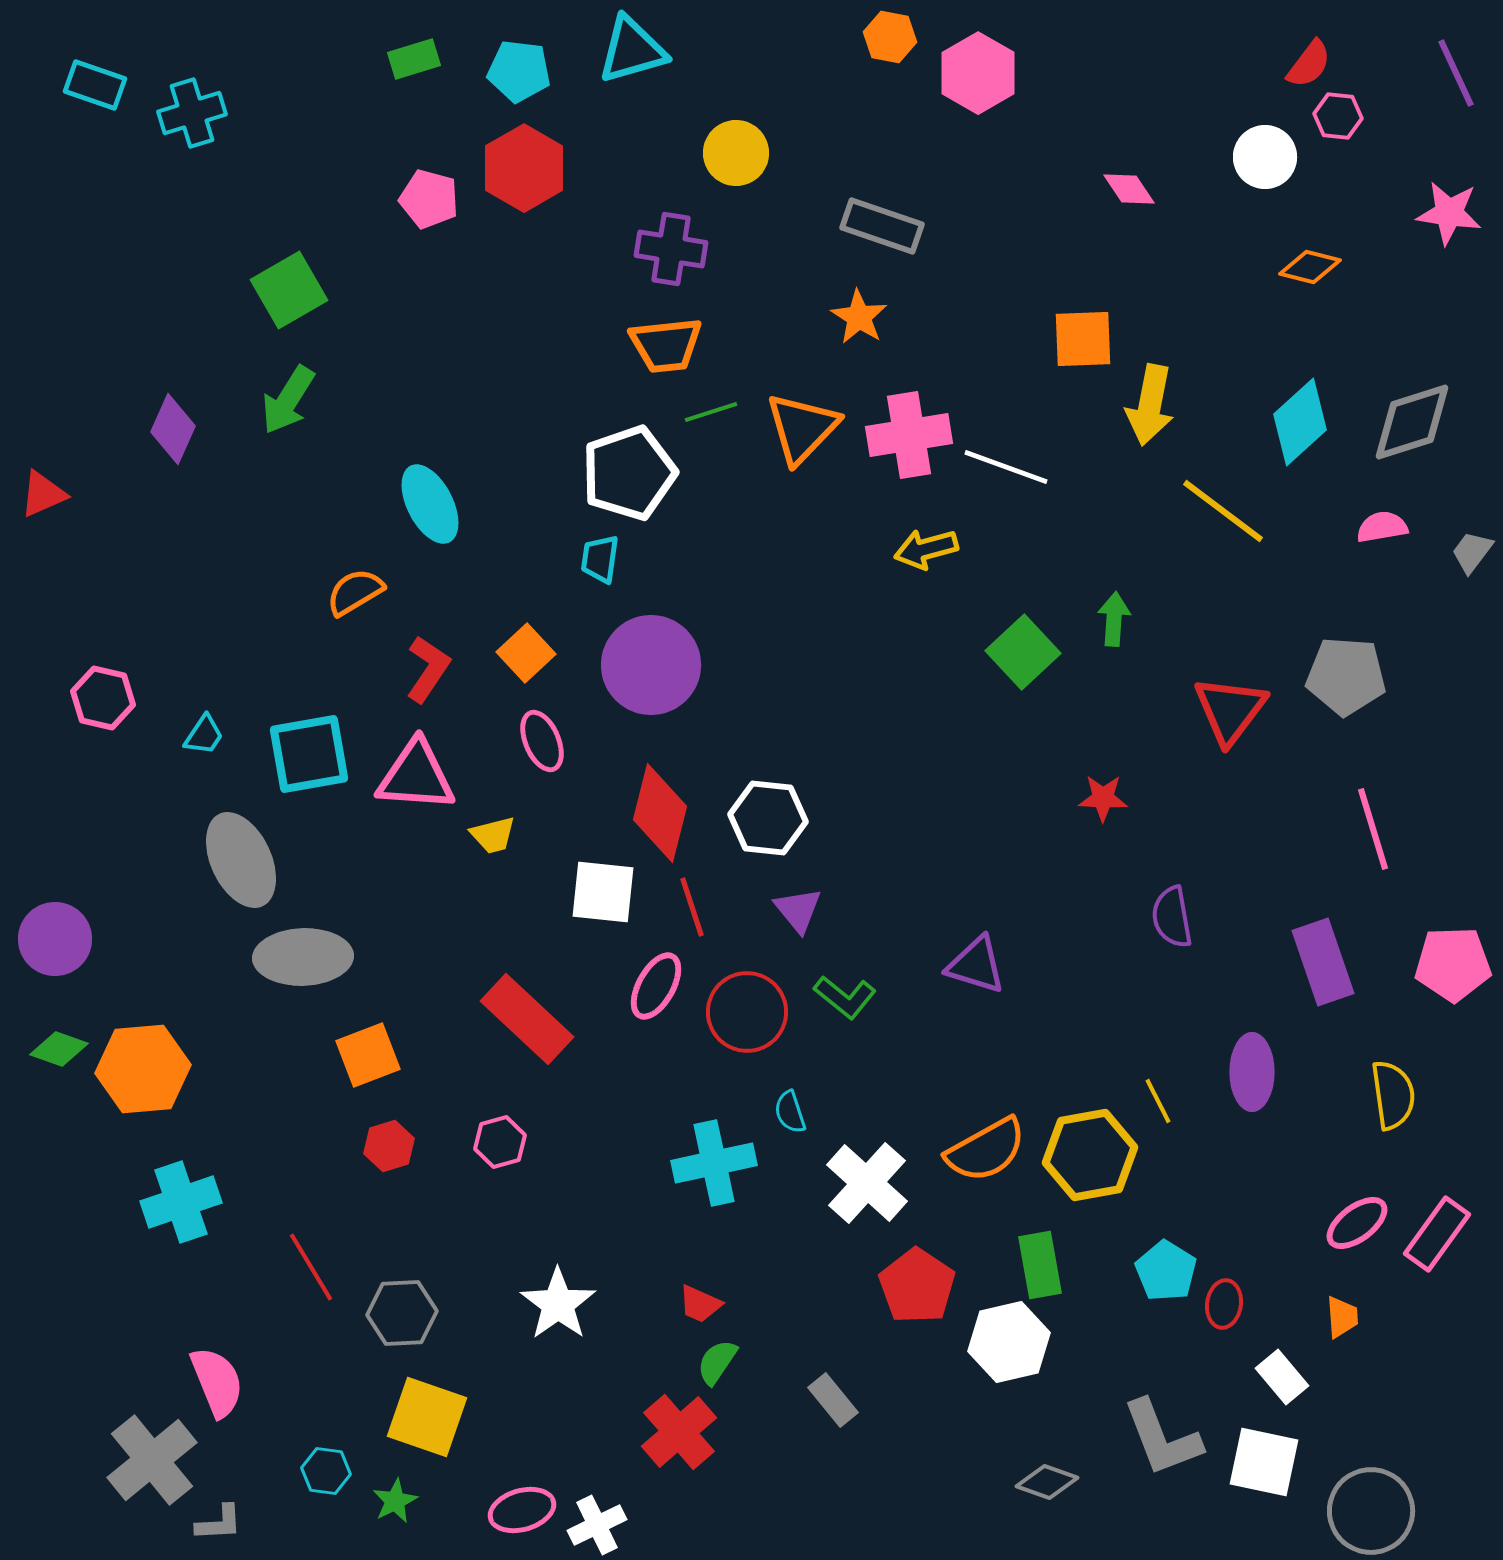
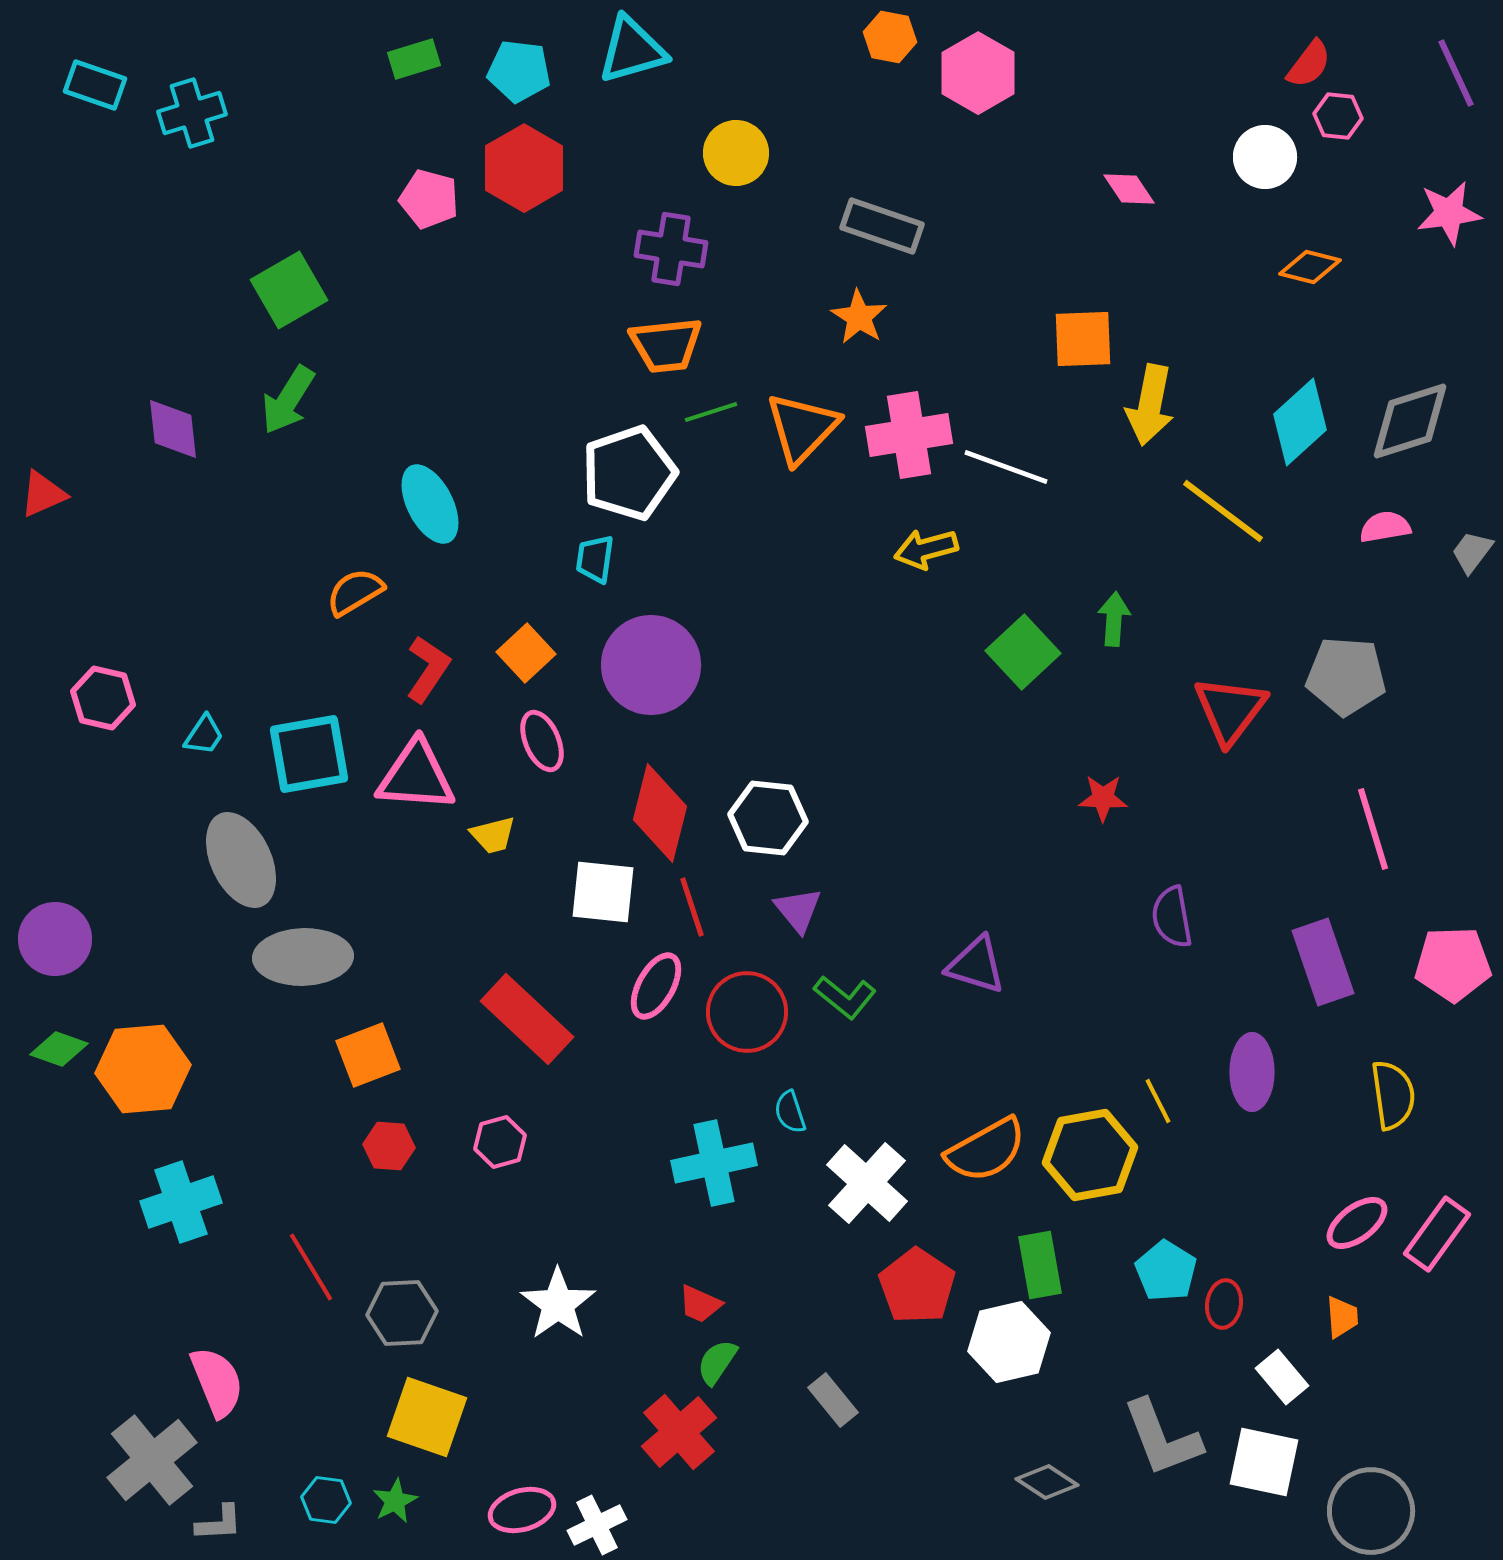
pink star at (1449, 213): rotated 16 degrees counterclockwise
gray diamond at (1412, 422): moved 2 px left, 1 px up
purple diamond at (173, 429): rotated 30 degrees counterclockwise
pink semicircle at (1382, 527): moved 3 px right
cyan trapezoid at (600, 559): moved 5 px left
red hexagon at (389, 1146): rotated 21 degrees clockwise
cyan hexagon at (326, 1471): moved 29 px down
gray diamond at (1047, 1482): rotated 14 degrees clockwise
